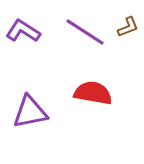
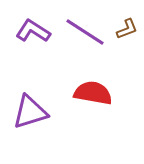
brown L-shape: moved 1 px left, 2 px down
purple L-shape: moved 10 px right
purple triangle: rotated 6 degrees counterclockwise
